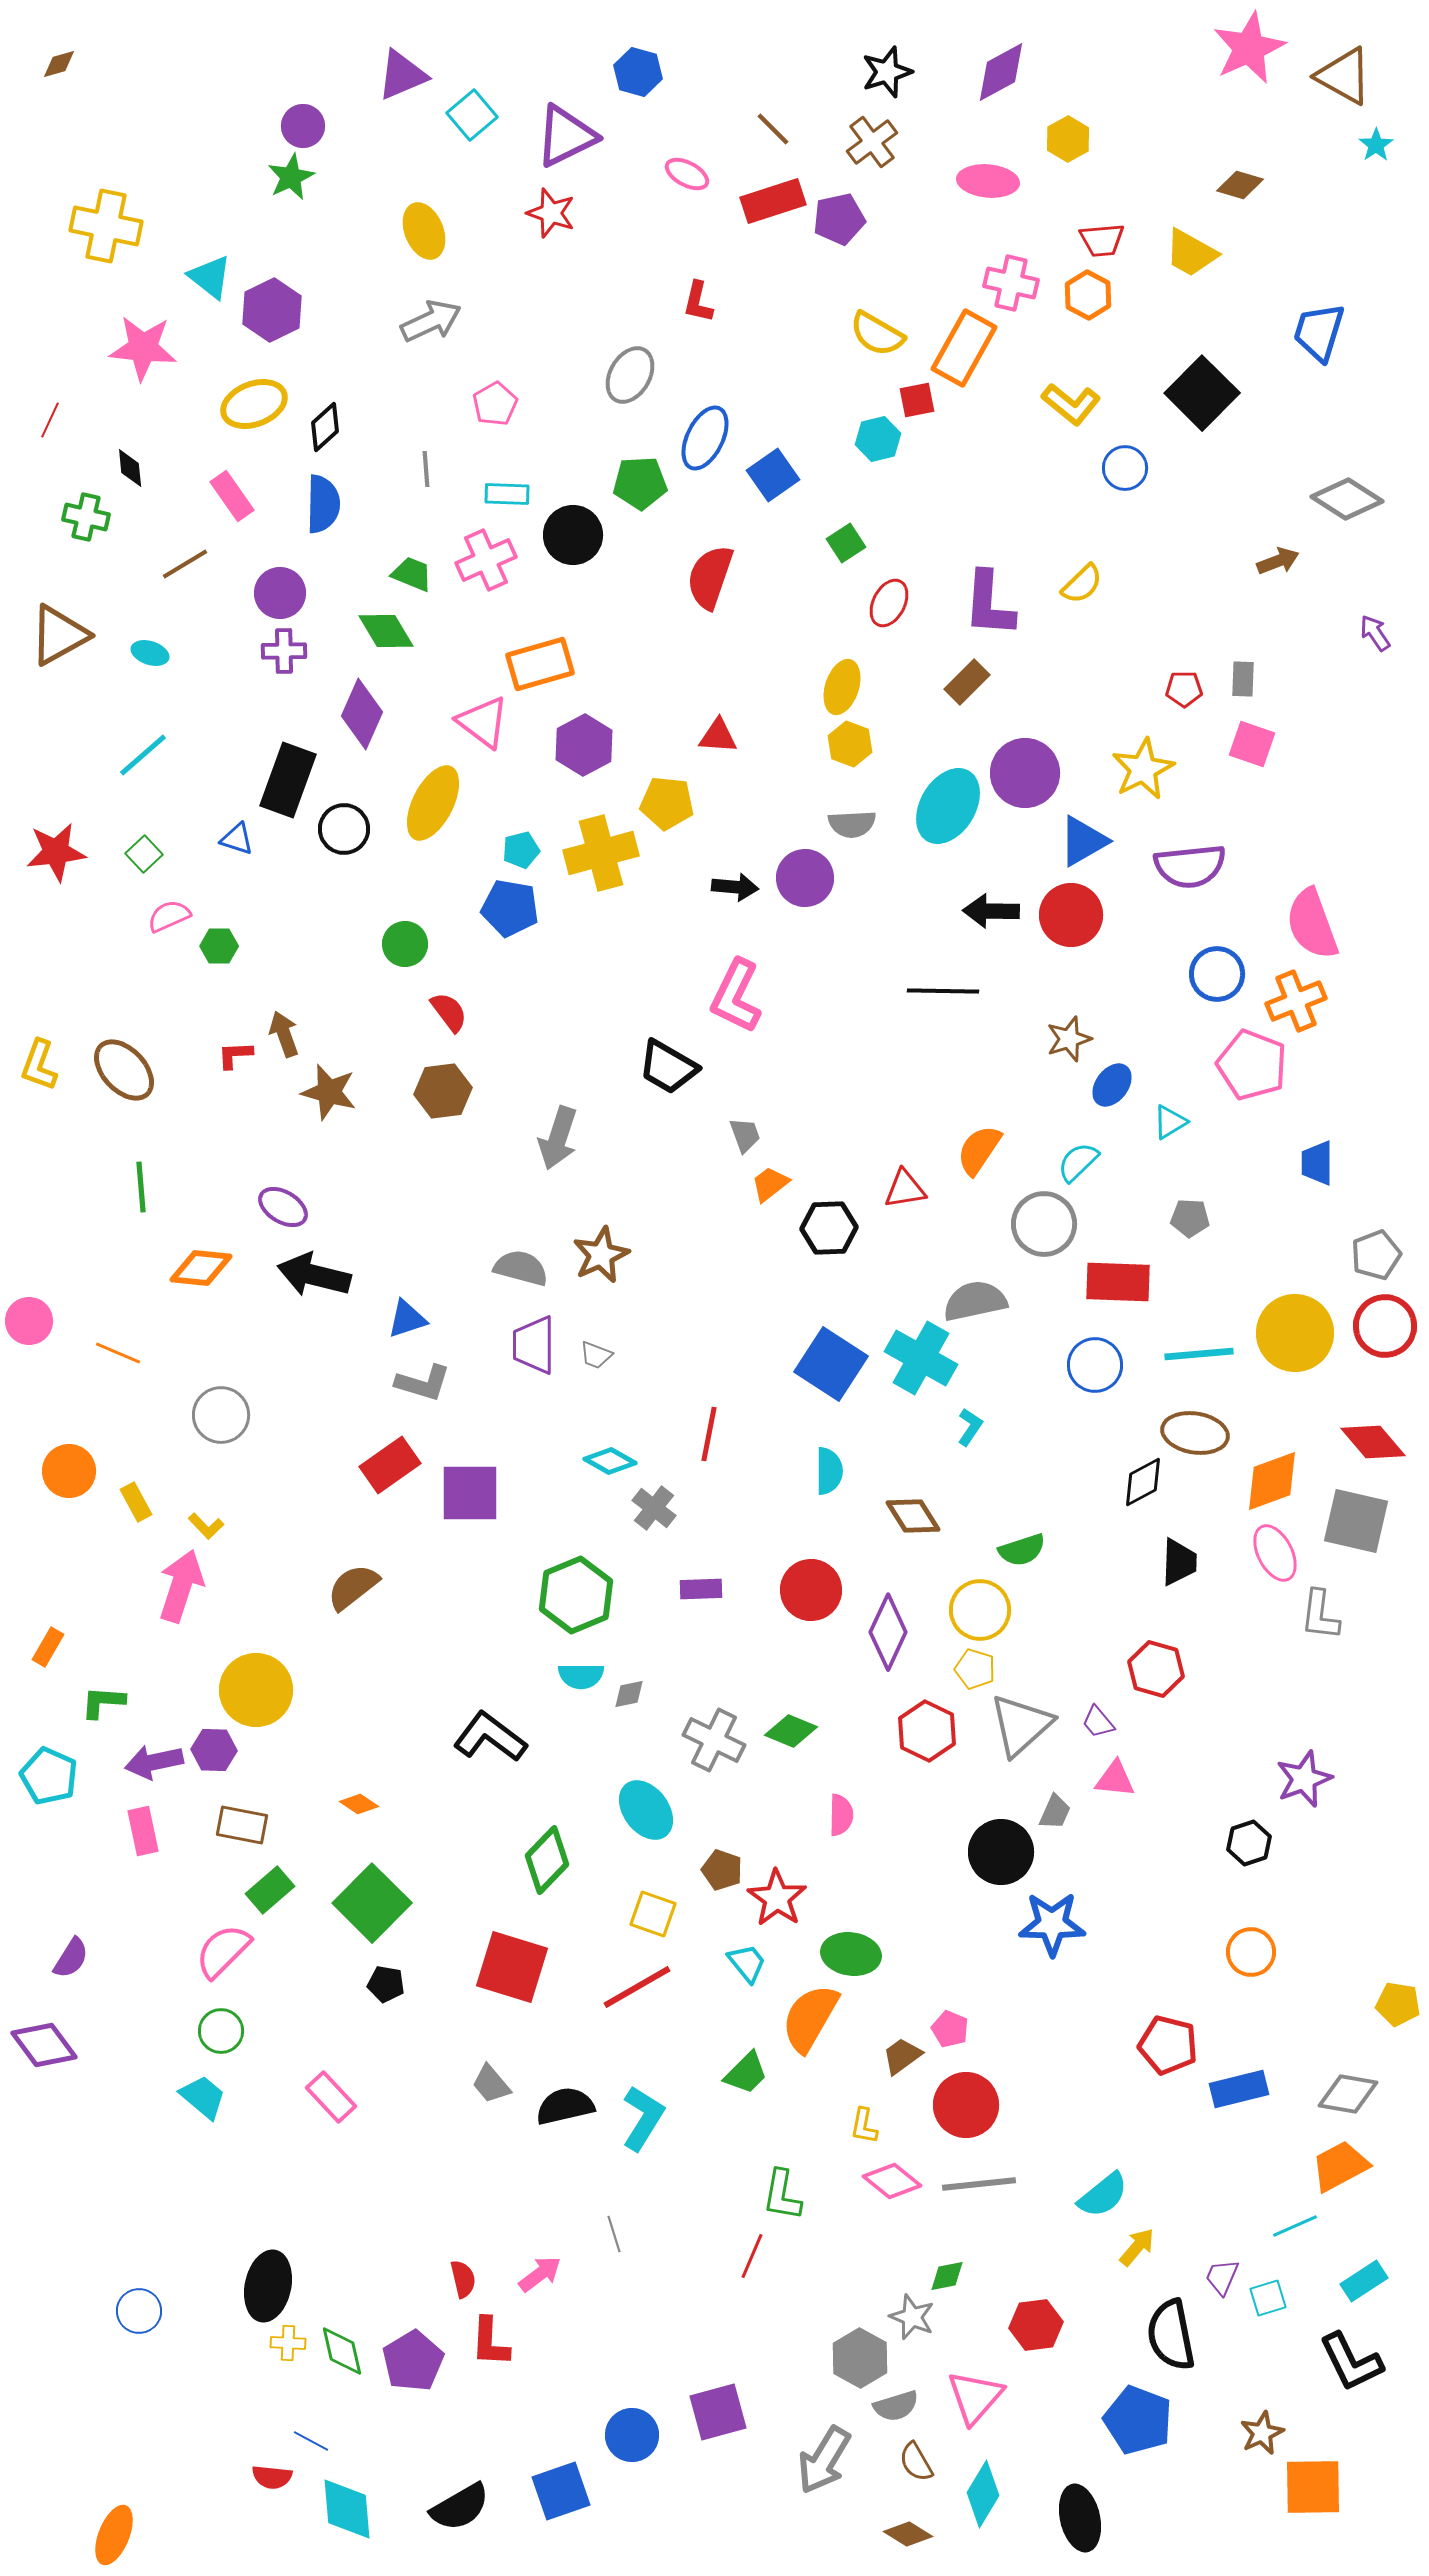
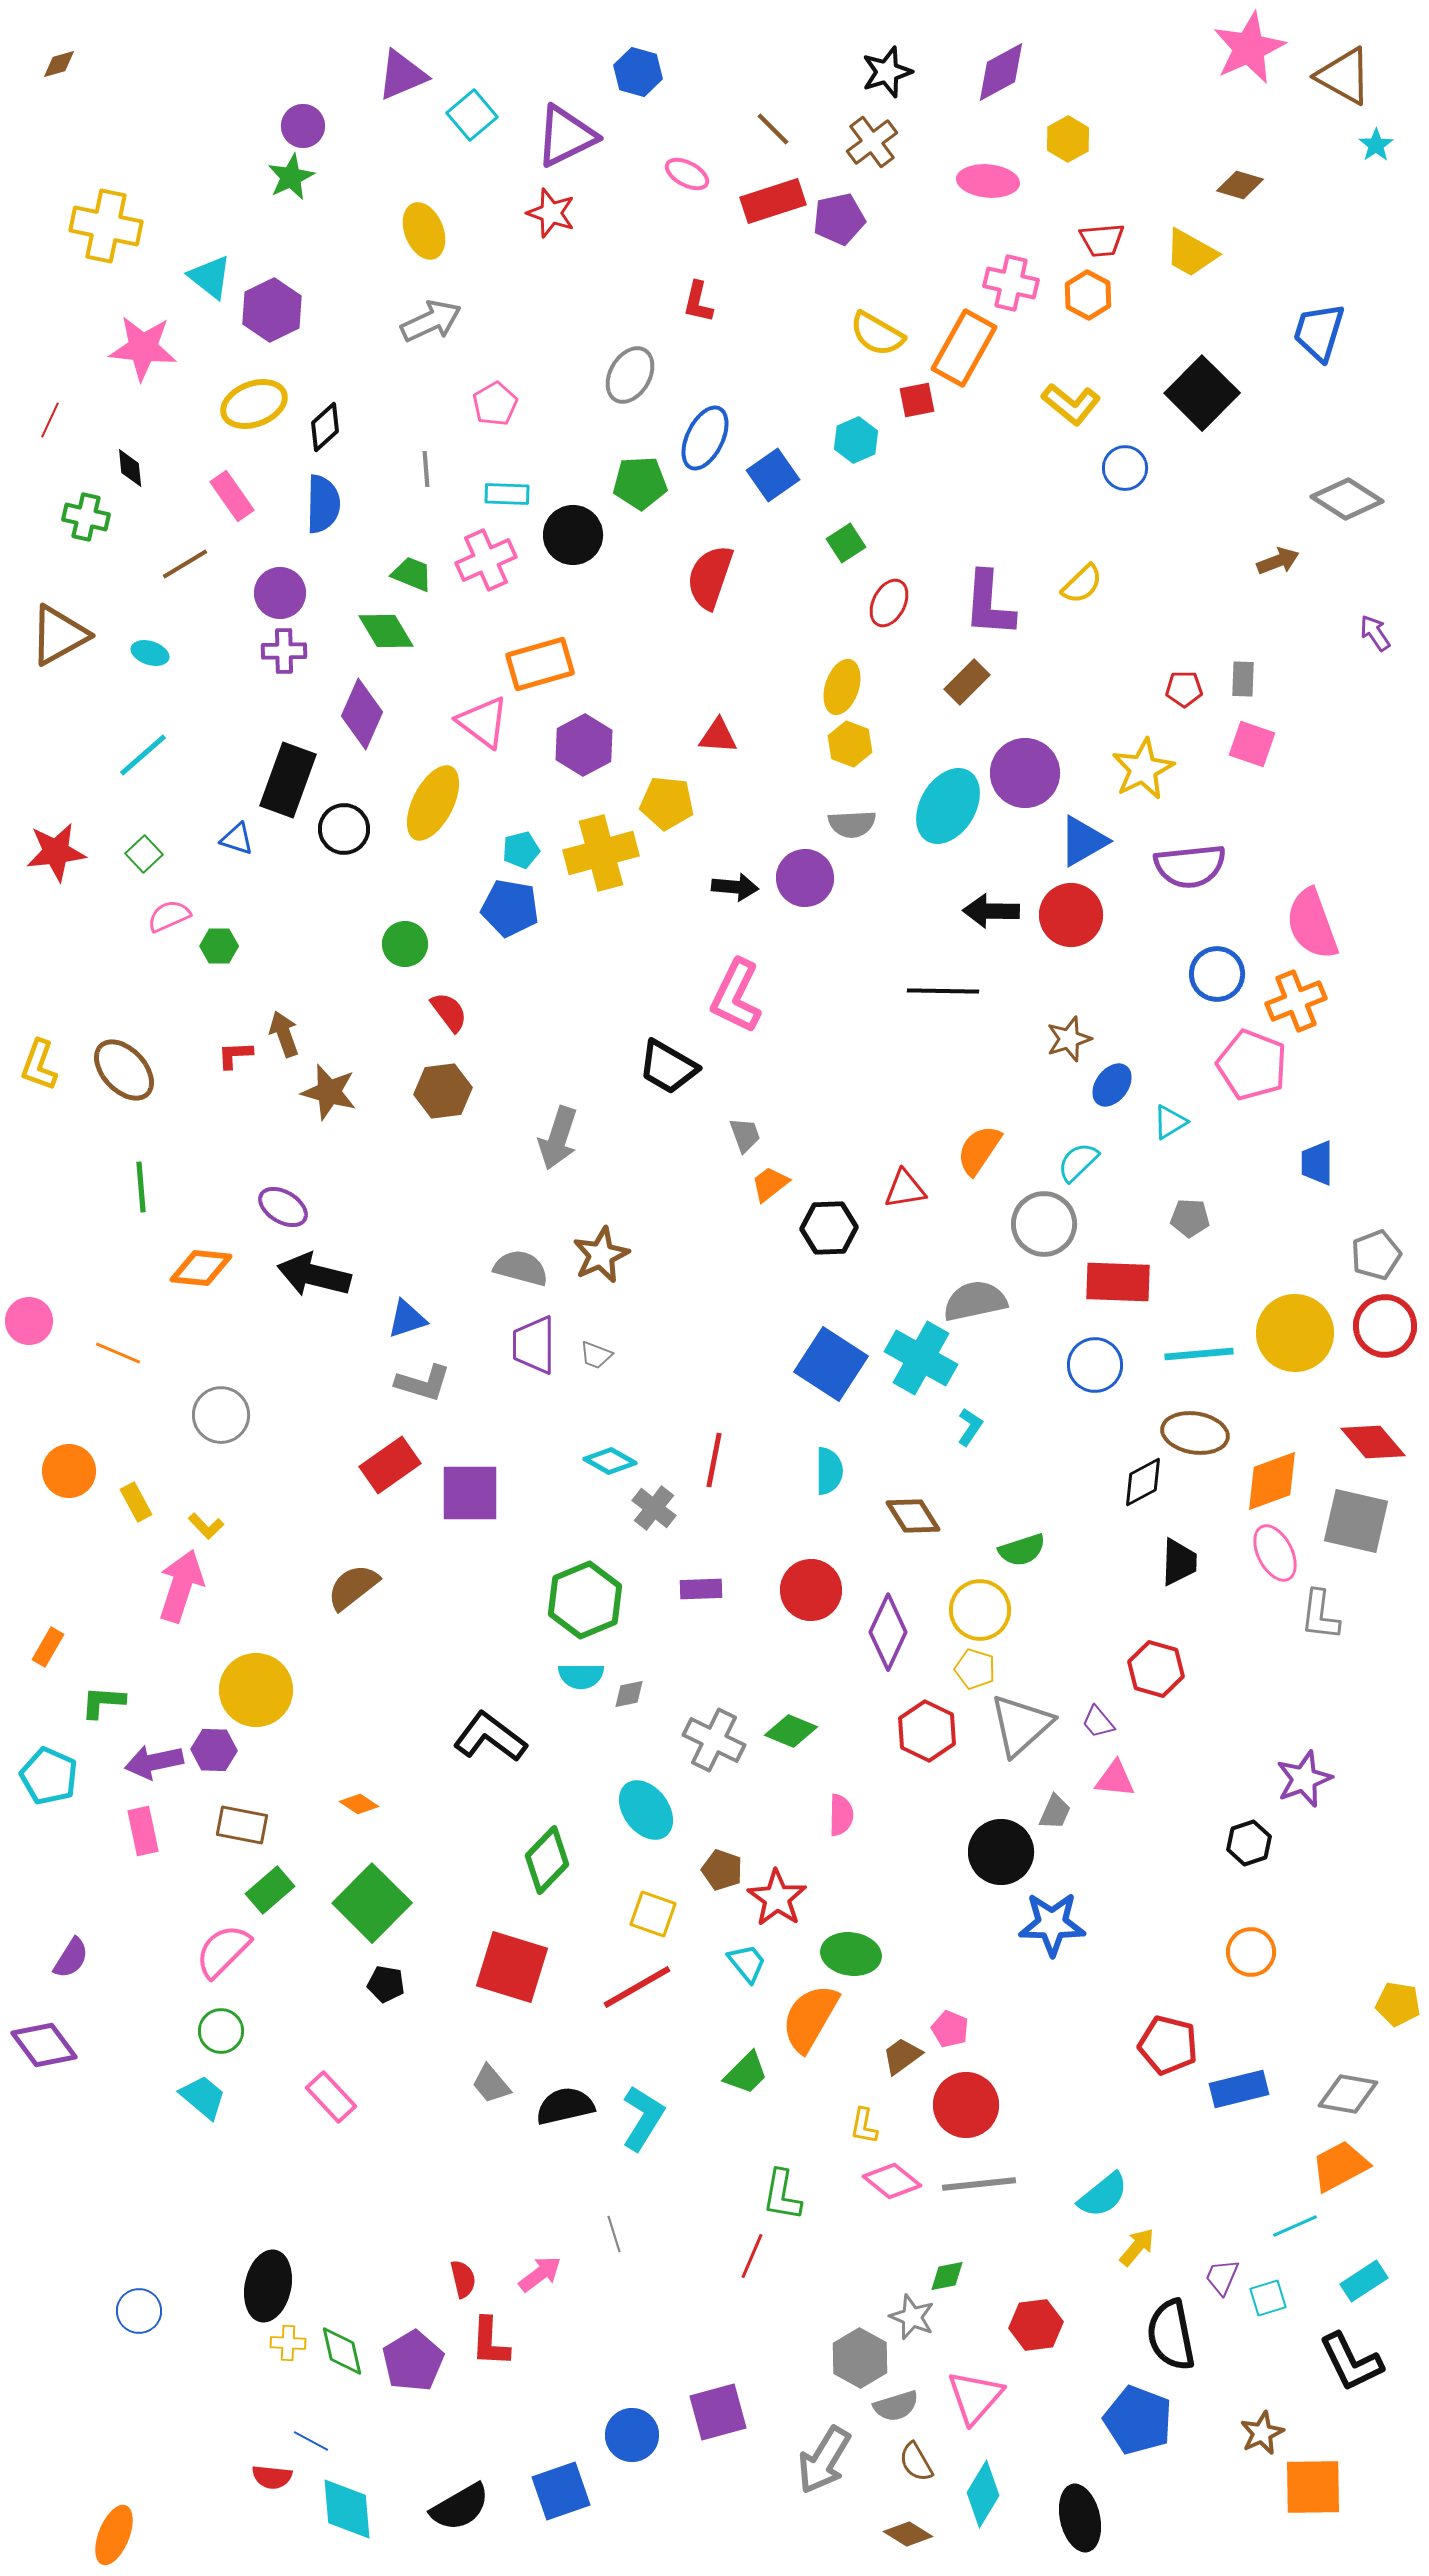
cyan hexagon at (878, 439): moved 22 px left, 1 px down; rotated 9 degrees counterclockwise
red line at (709, 1434): moved 5 px right, 26 px down
green hexagon at (576, 1595): moved 9 px right, 5 px down
